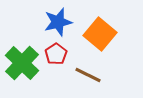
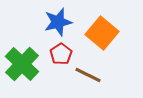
orange square: moved 2 px right, 1 px up
red pentagon: moved 5 px right
green cross: moved 1 px down
